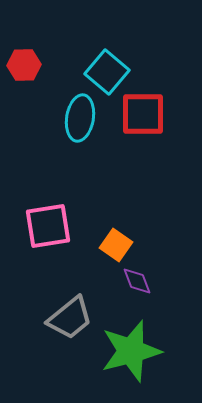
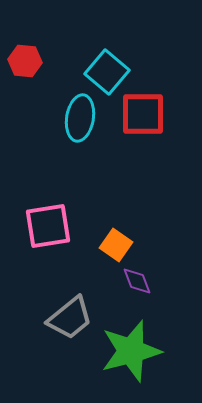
red hexagon: moved 1 px right, 4 px up; rotated 8 degrees clockwise
